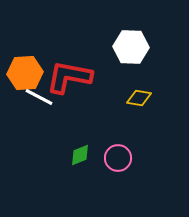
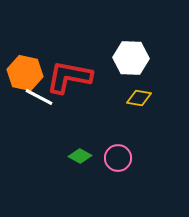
white hexagon: moved 11 px down
orange hexagon: rotated 16 degrees clockwise
green diamond: moved 1 px down; rotated 50 degrees clockwise
